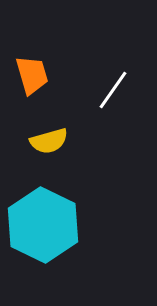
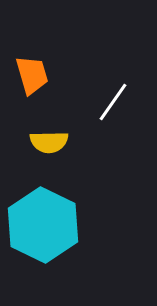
white line: moved 12 px down
yellow semicircle: moved 1 px down; rotated 15 degrees clockwise
